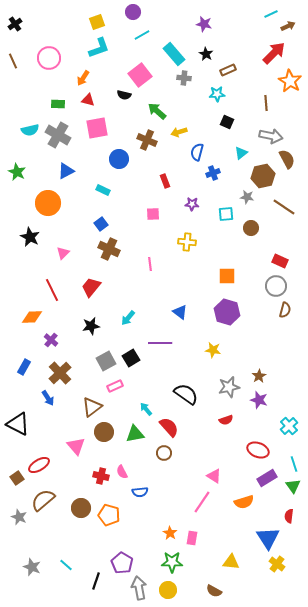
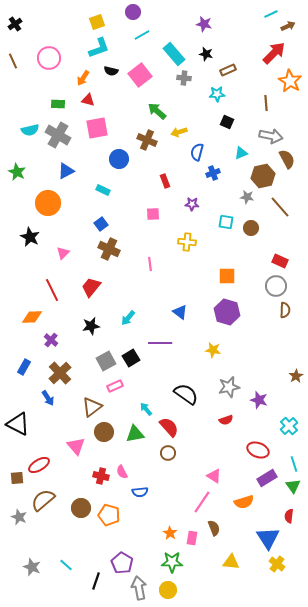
black star at (206, 54): rotated 16 degrees counterclockwise
black semicircle at (124, 95): moved 13 px left, 24 px up
cyan triangle at (241, 153): rotated 16 degrees clockwise
brown line at (284, 207): moved 4 px left; rotated 15 degrees clockwise
cyan square at (226, 214): moved 8 px down; rotated 14 degrees clockwise
brown semicircle at (285, 310): rotated 14 degrees counterclockwise
brown star at (259, 376): moved 37 px right
brown circle at (164, 453): moved 4 px right
brown square at (17, 478): rotated 32 degrees clockwise
brown semicircle at (214, 591): moved 63 px up; rotated 140 degrees counterclockwise
